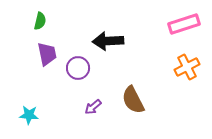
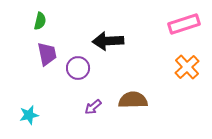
orange cross: rotated 15 degrees counterclockwise
brown semicircle: rotated 116 degrees clockwise
cyan star: rotated 18 degrees counterclockwise
